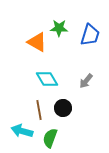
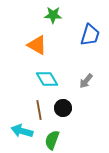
green star: moved 6 px left, 13 px up
orange triangle: moved 3 px down
green semicircle: moved 2 px right, 2 px down
